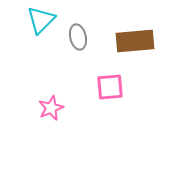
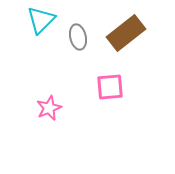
brown rectangle: moved 9 px left, 8 px up; rotated 33 degrees counterclockwise
pink star: moved 2 px left
